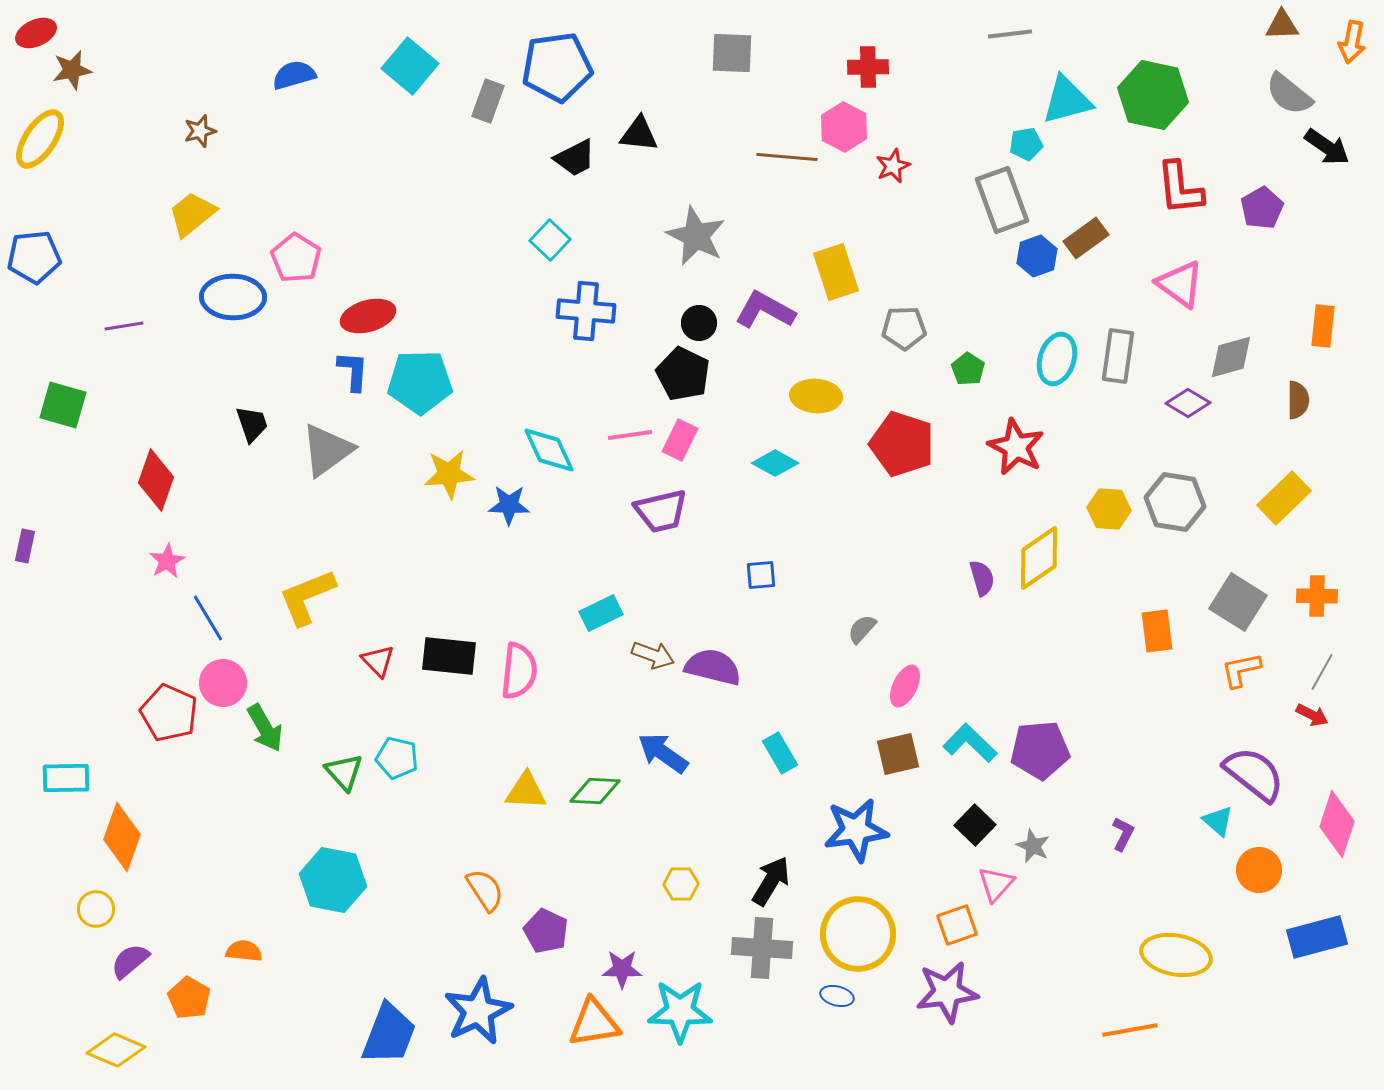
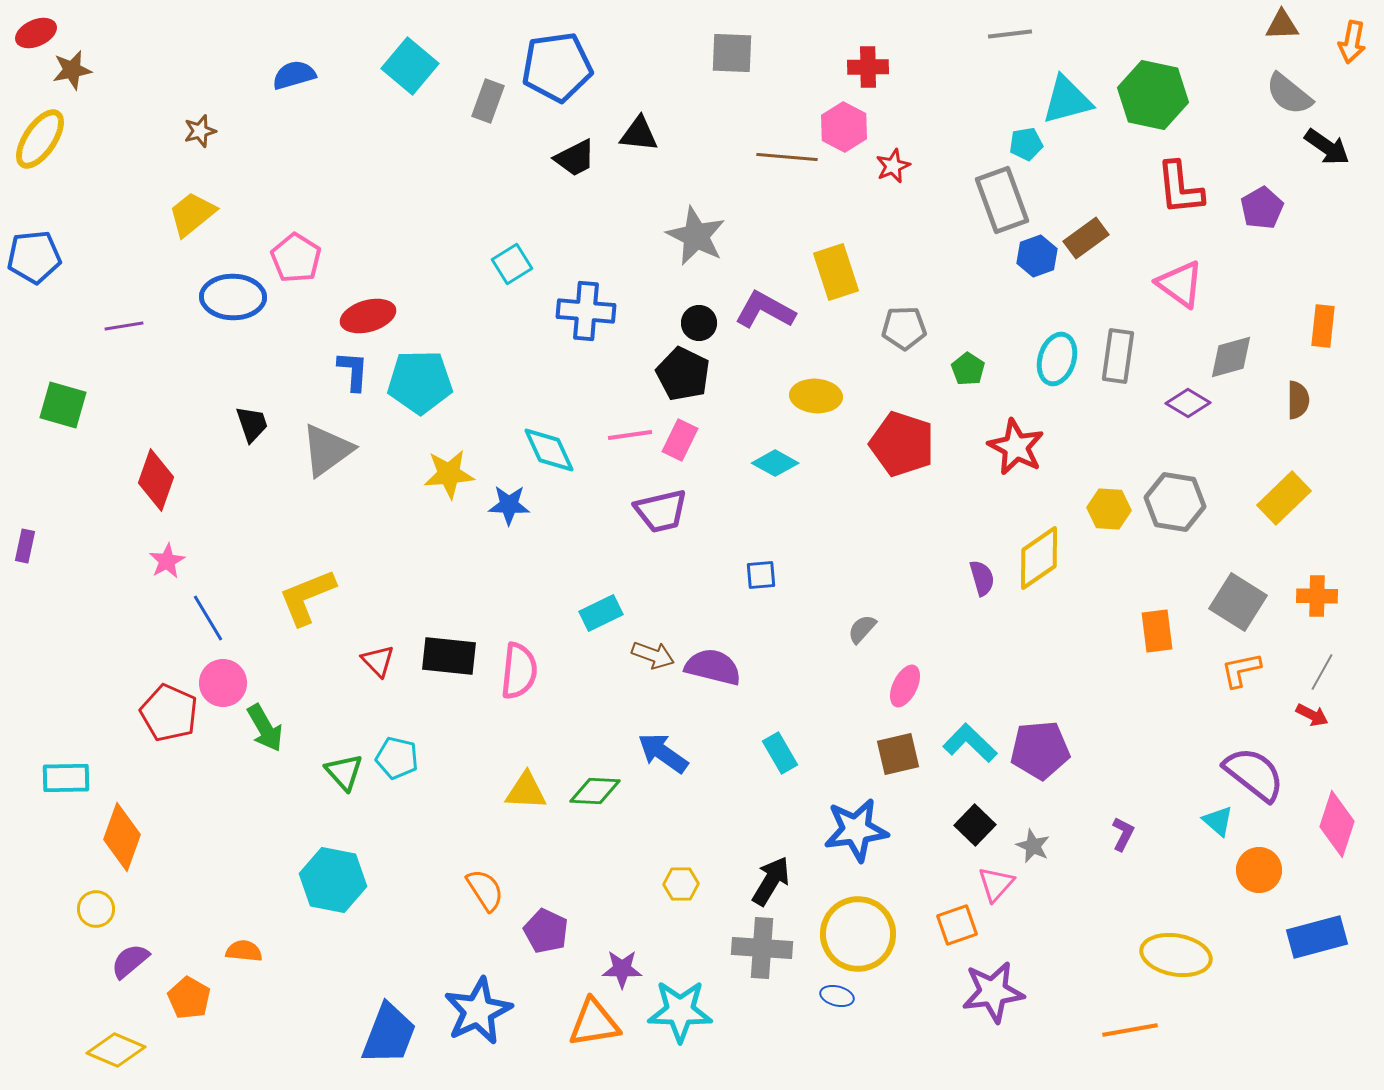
cyan square at (550, 240): moved 38 px left, 24 px down; rotated 15 degrees clockwise
purple star at (947, 992): moved 46 px right
